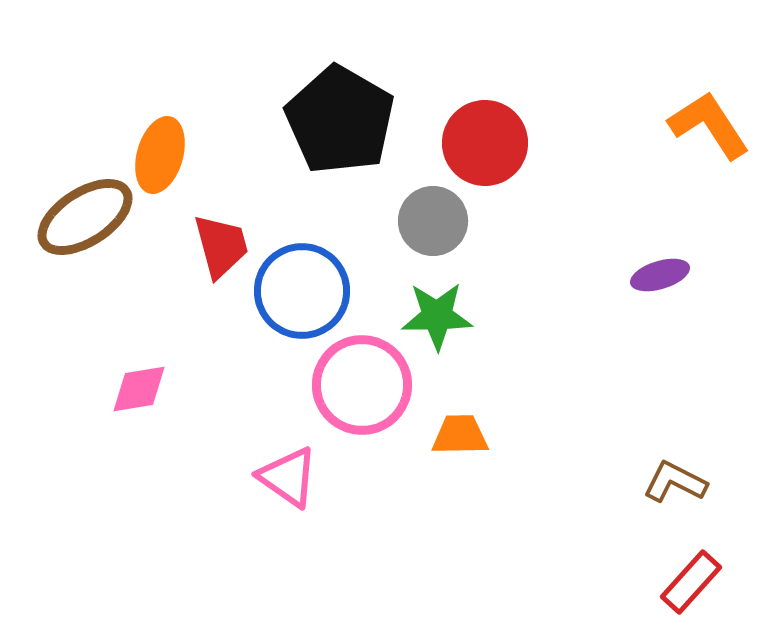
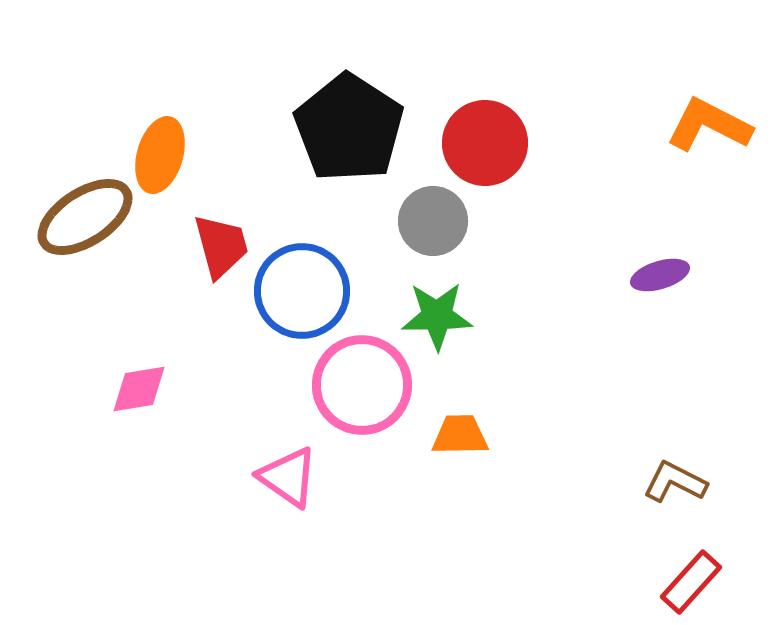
black pentagon: moved 9 px right, 8 px down; rotated 3 degrees clockwise
orange L-shape: rotated 30 degrees counterclockwise
